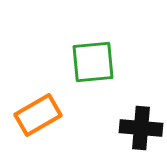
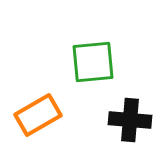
black cross: moved 11 px left, 8 px up
